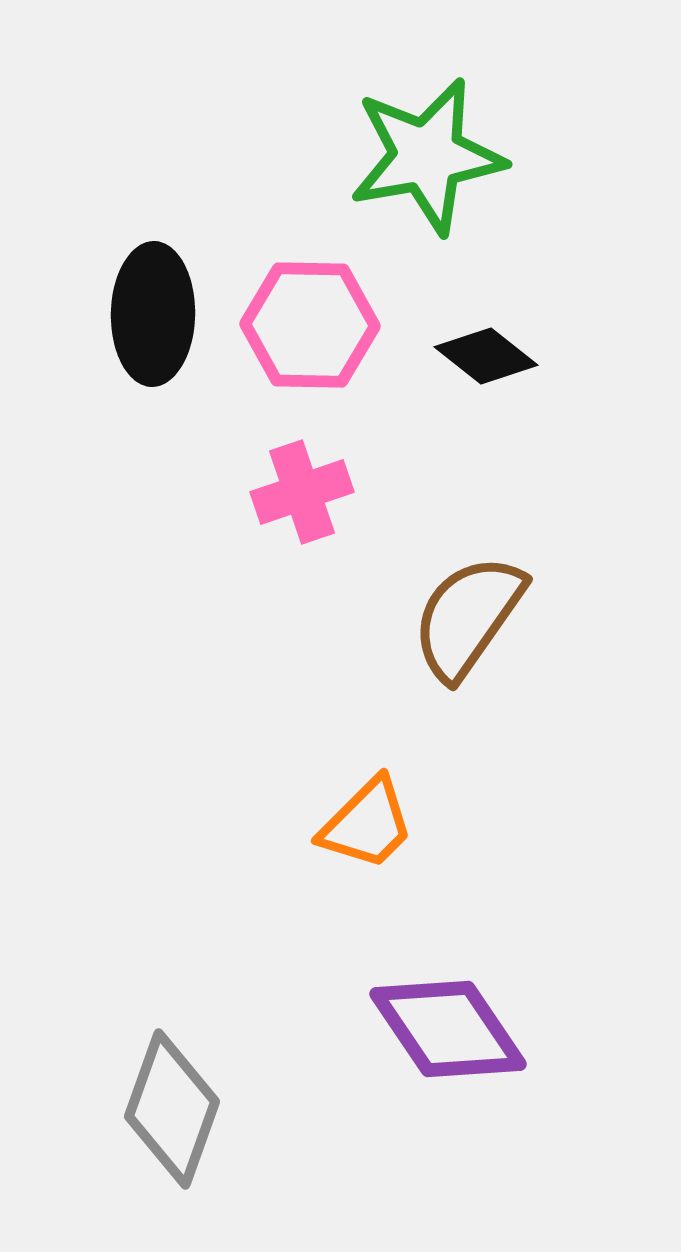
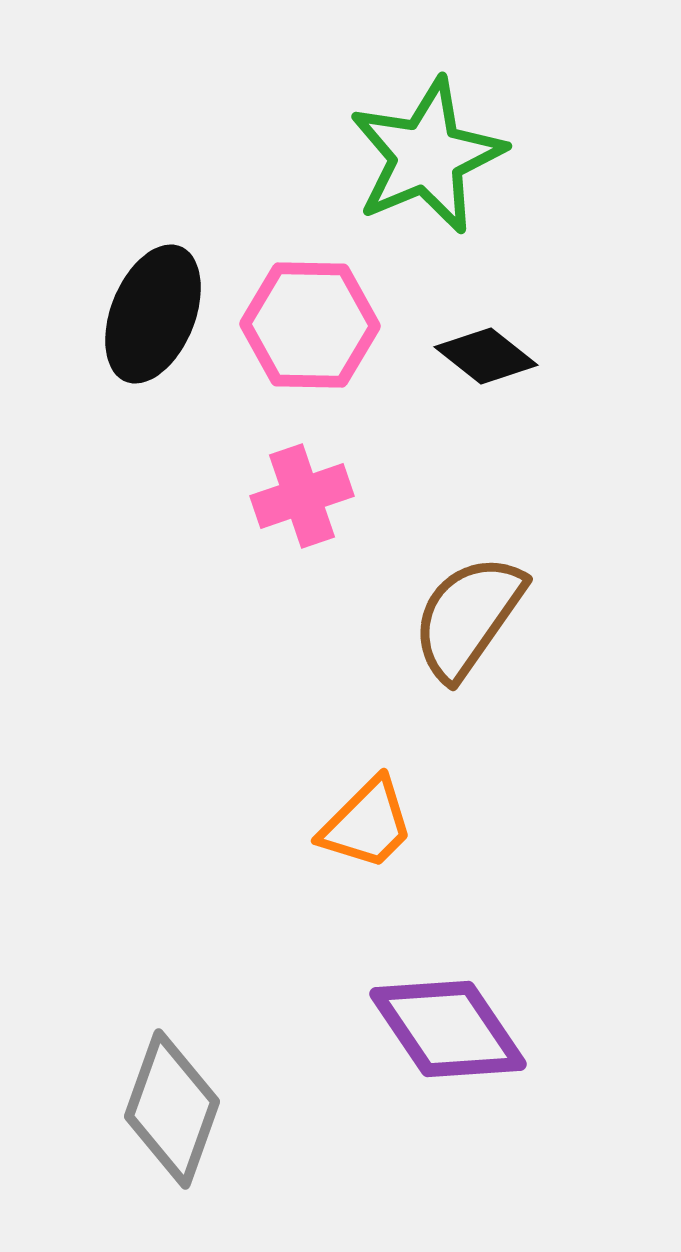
green star: rotated 13 degrees counterclockwise
black ellipse: rotated 21 degrees clockwise
pink cross: moved 4 px down
